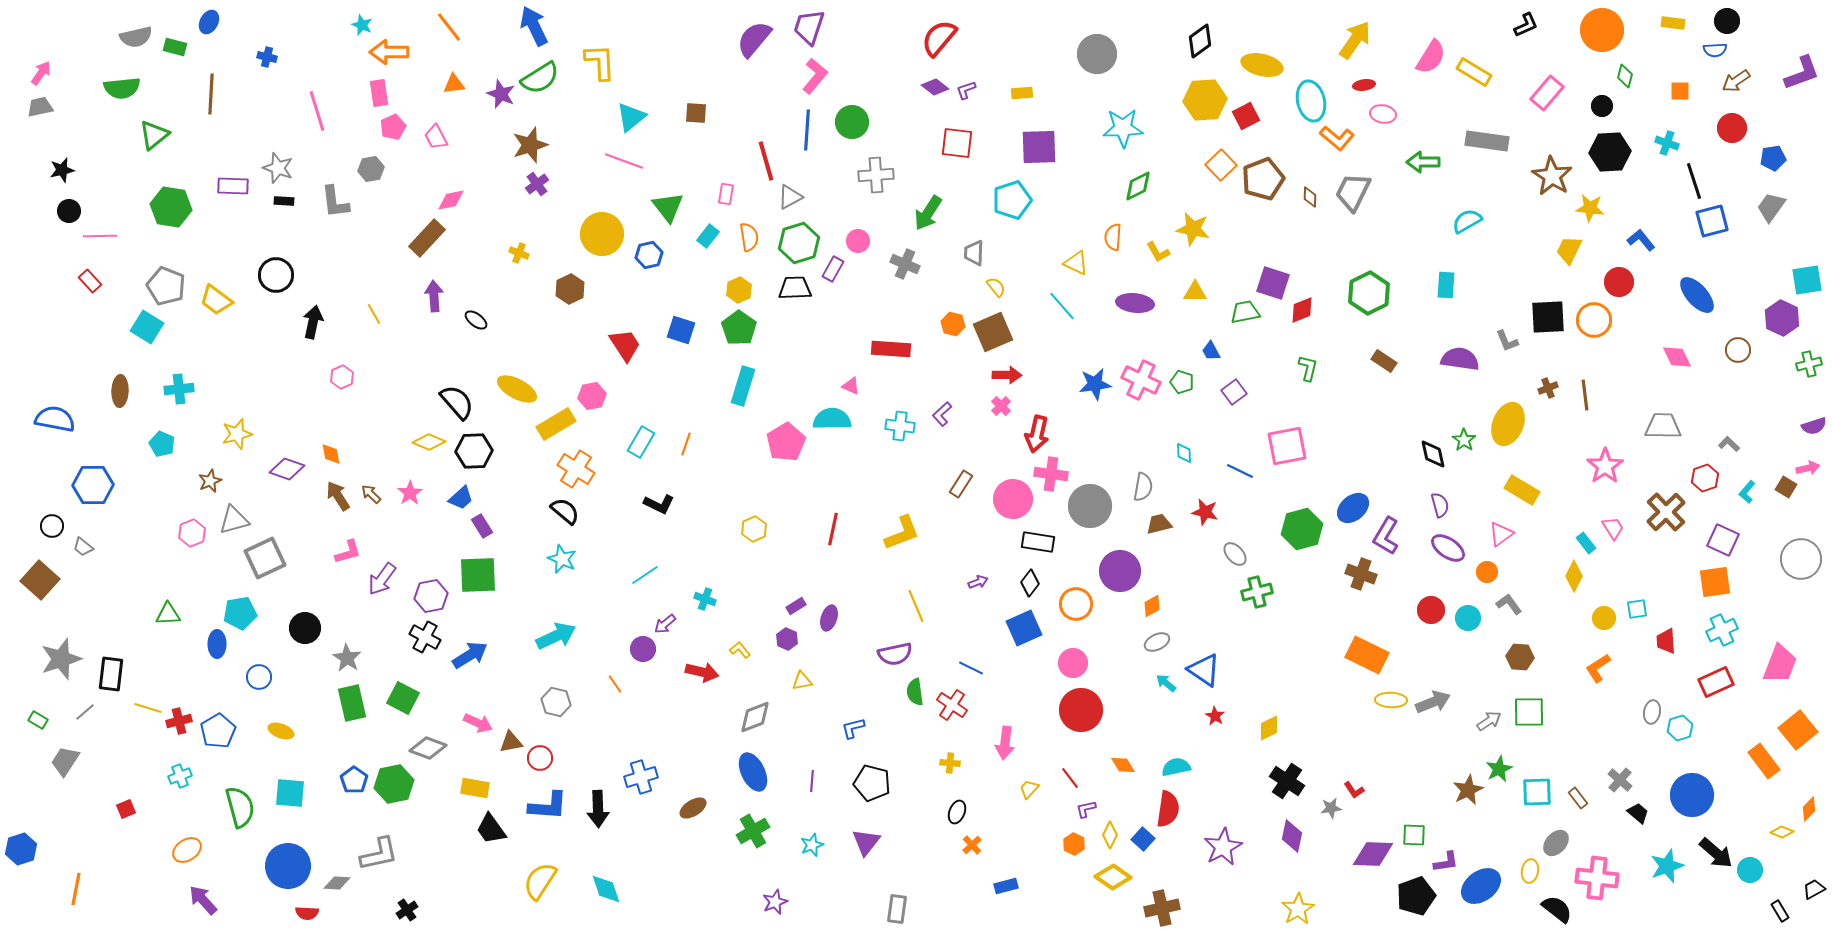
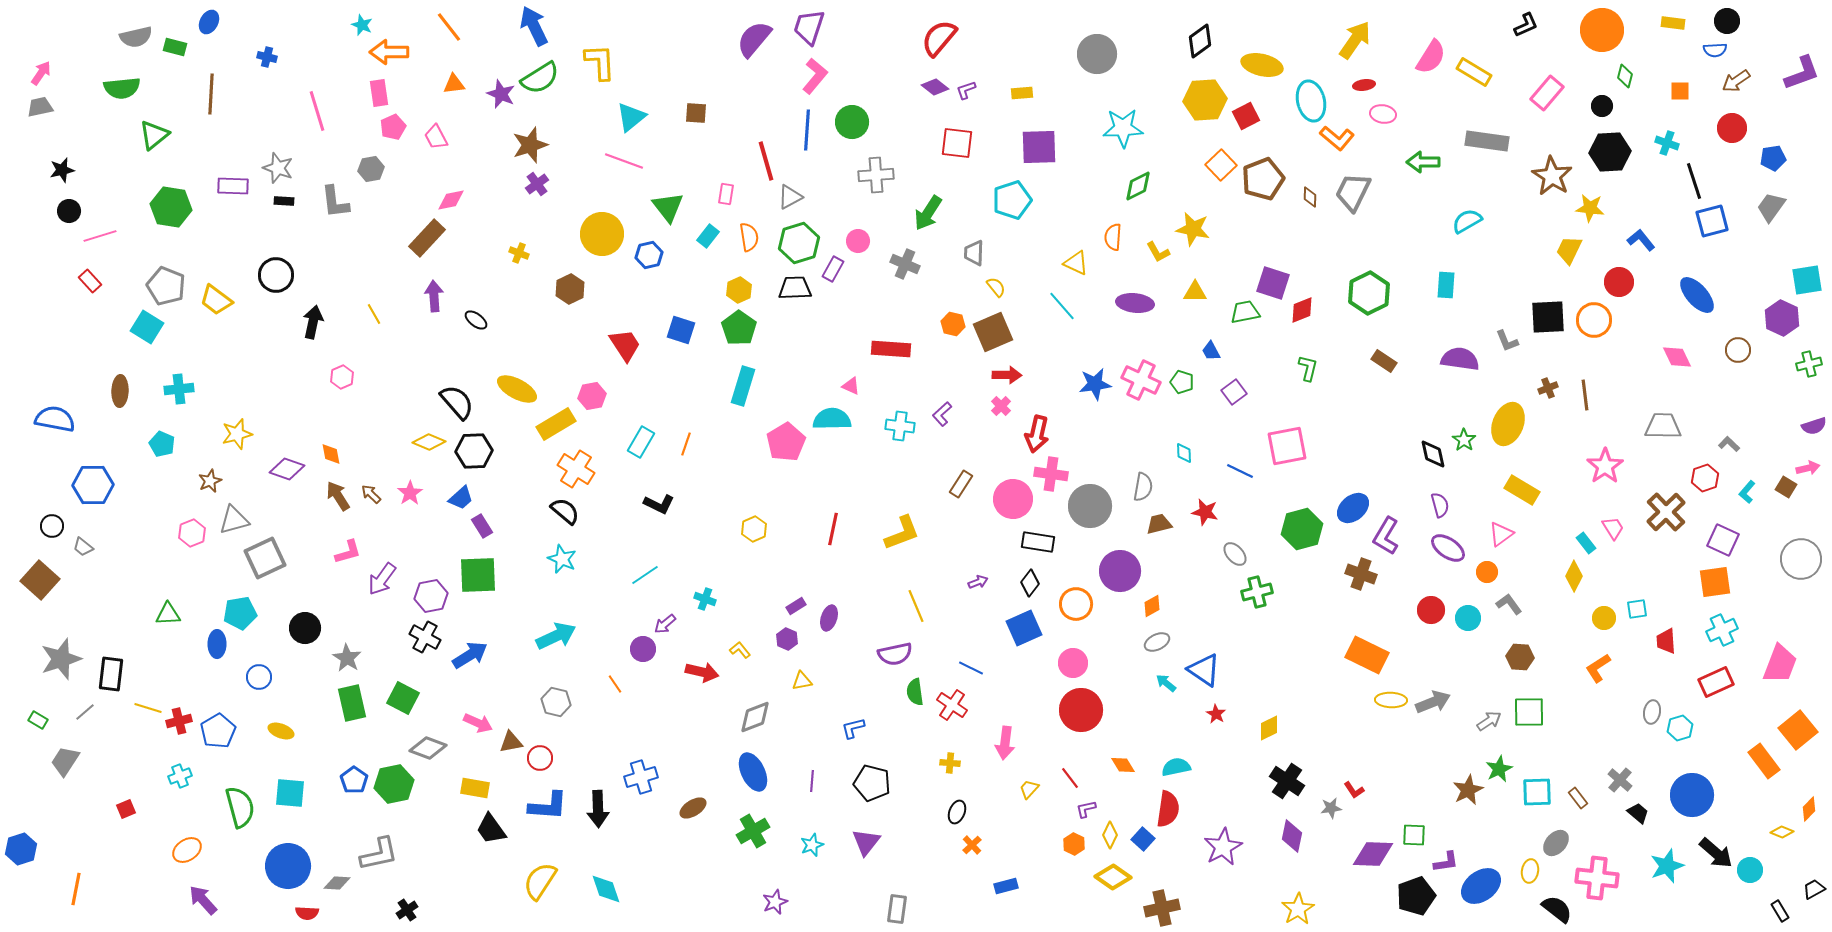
pink line at (100, 236): rotated 16 degrees counterclockwise
red star at (1215, 716): moved 1 px right, 2 px up
